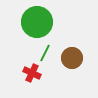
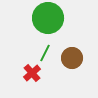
green circle: moved 11 px right, 4 px up
red cross: rotated 24 degrees clockwise
